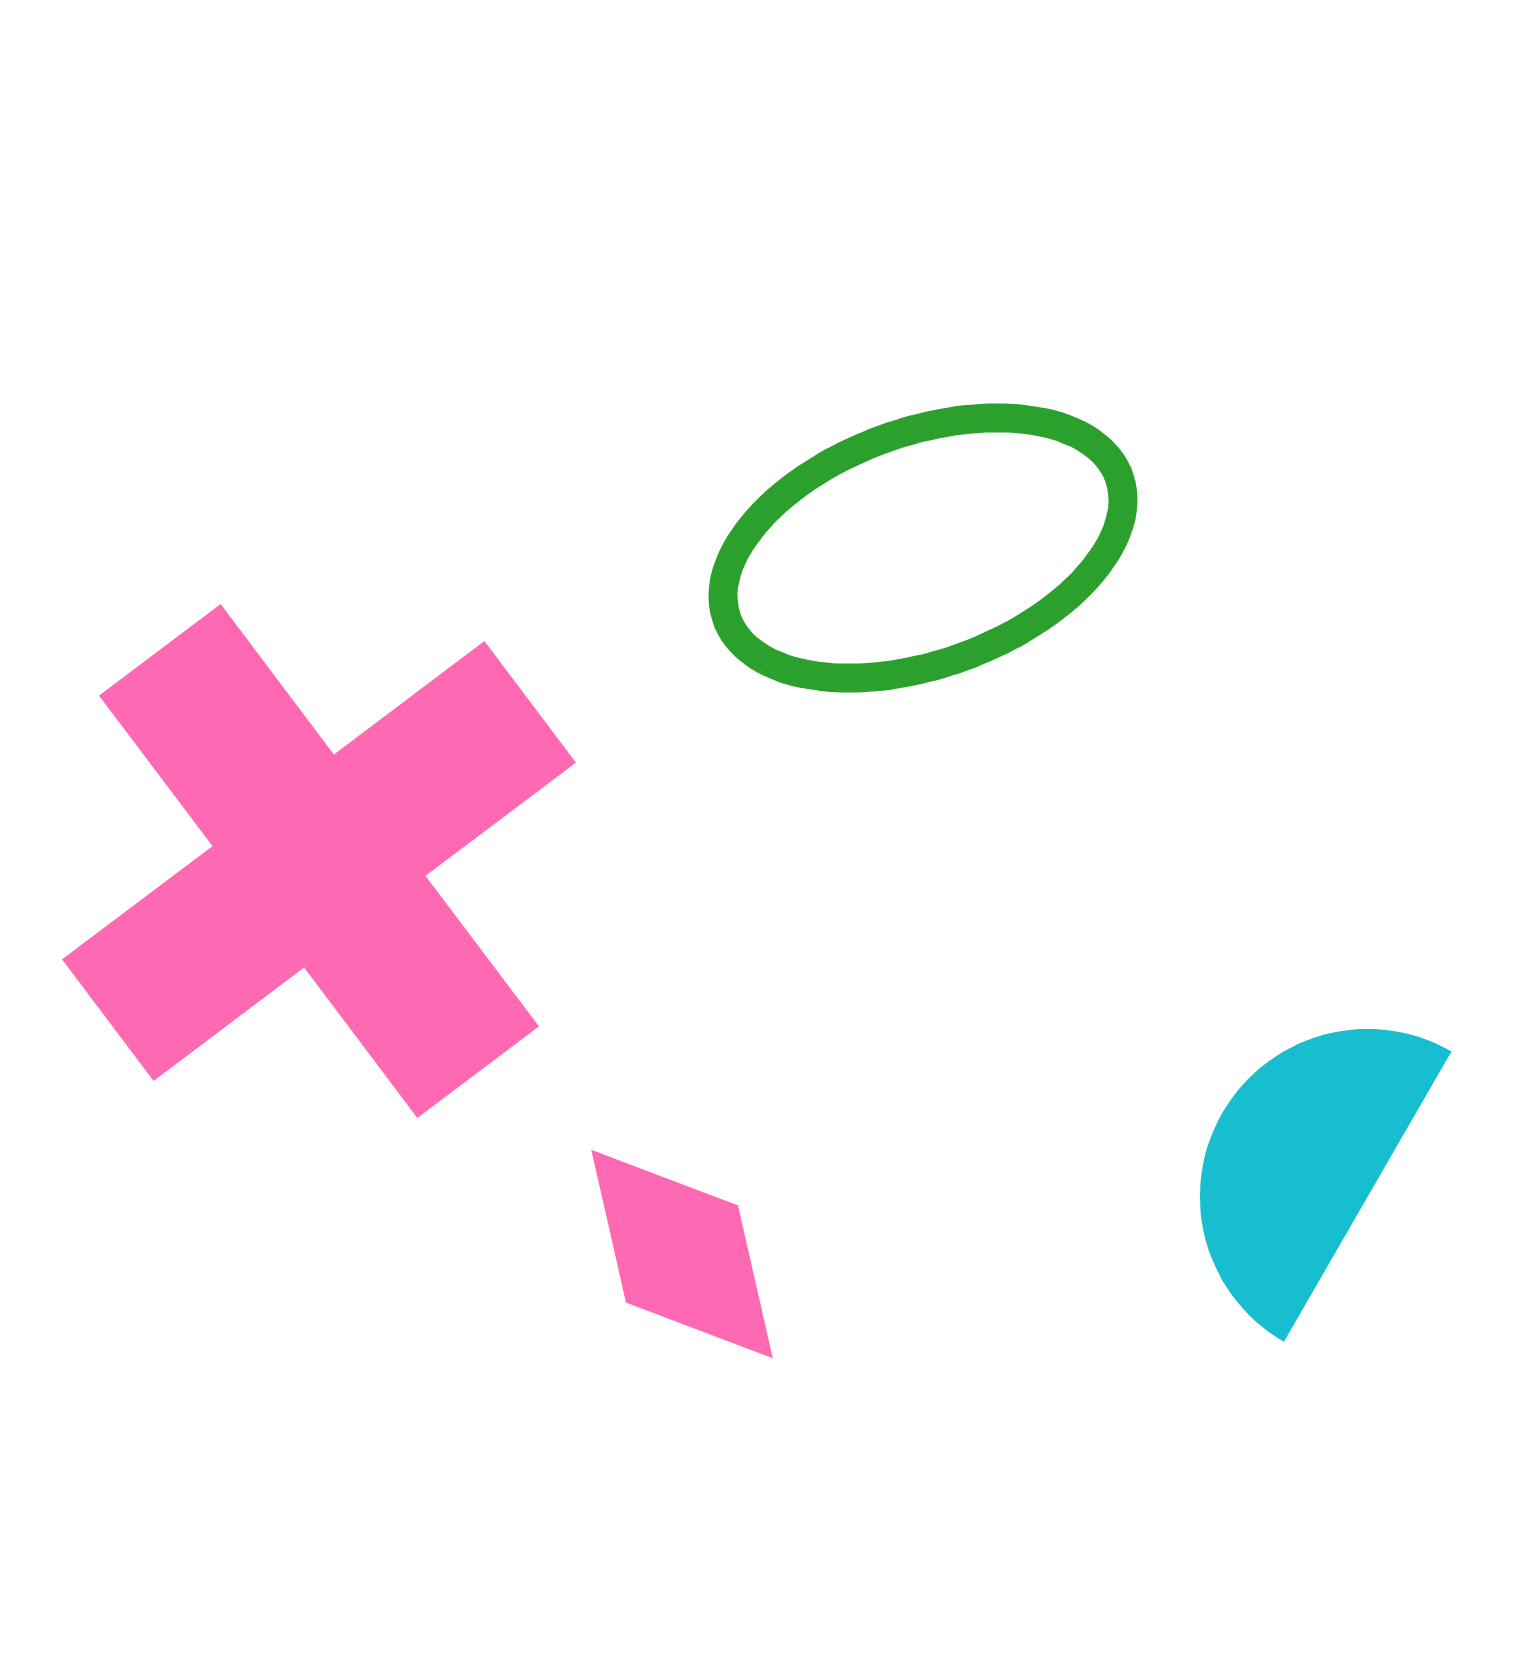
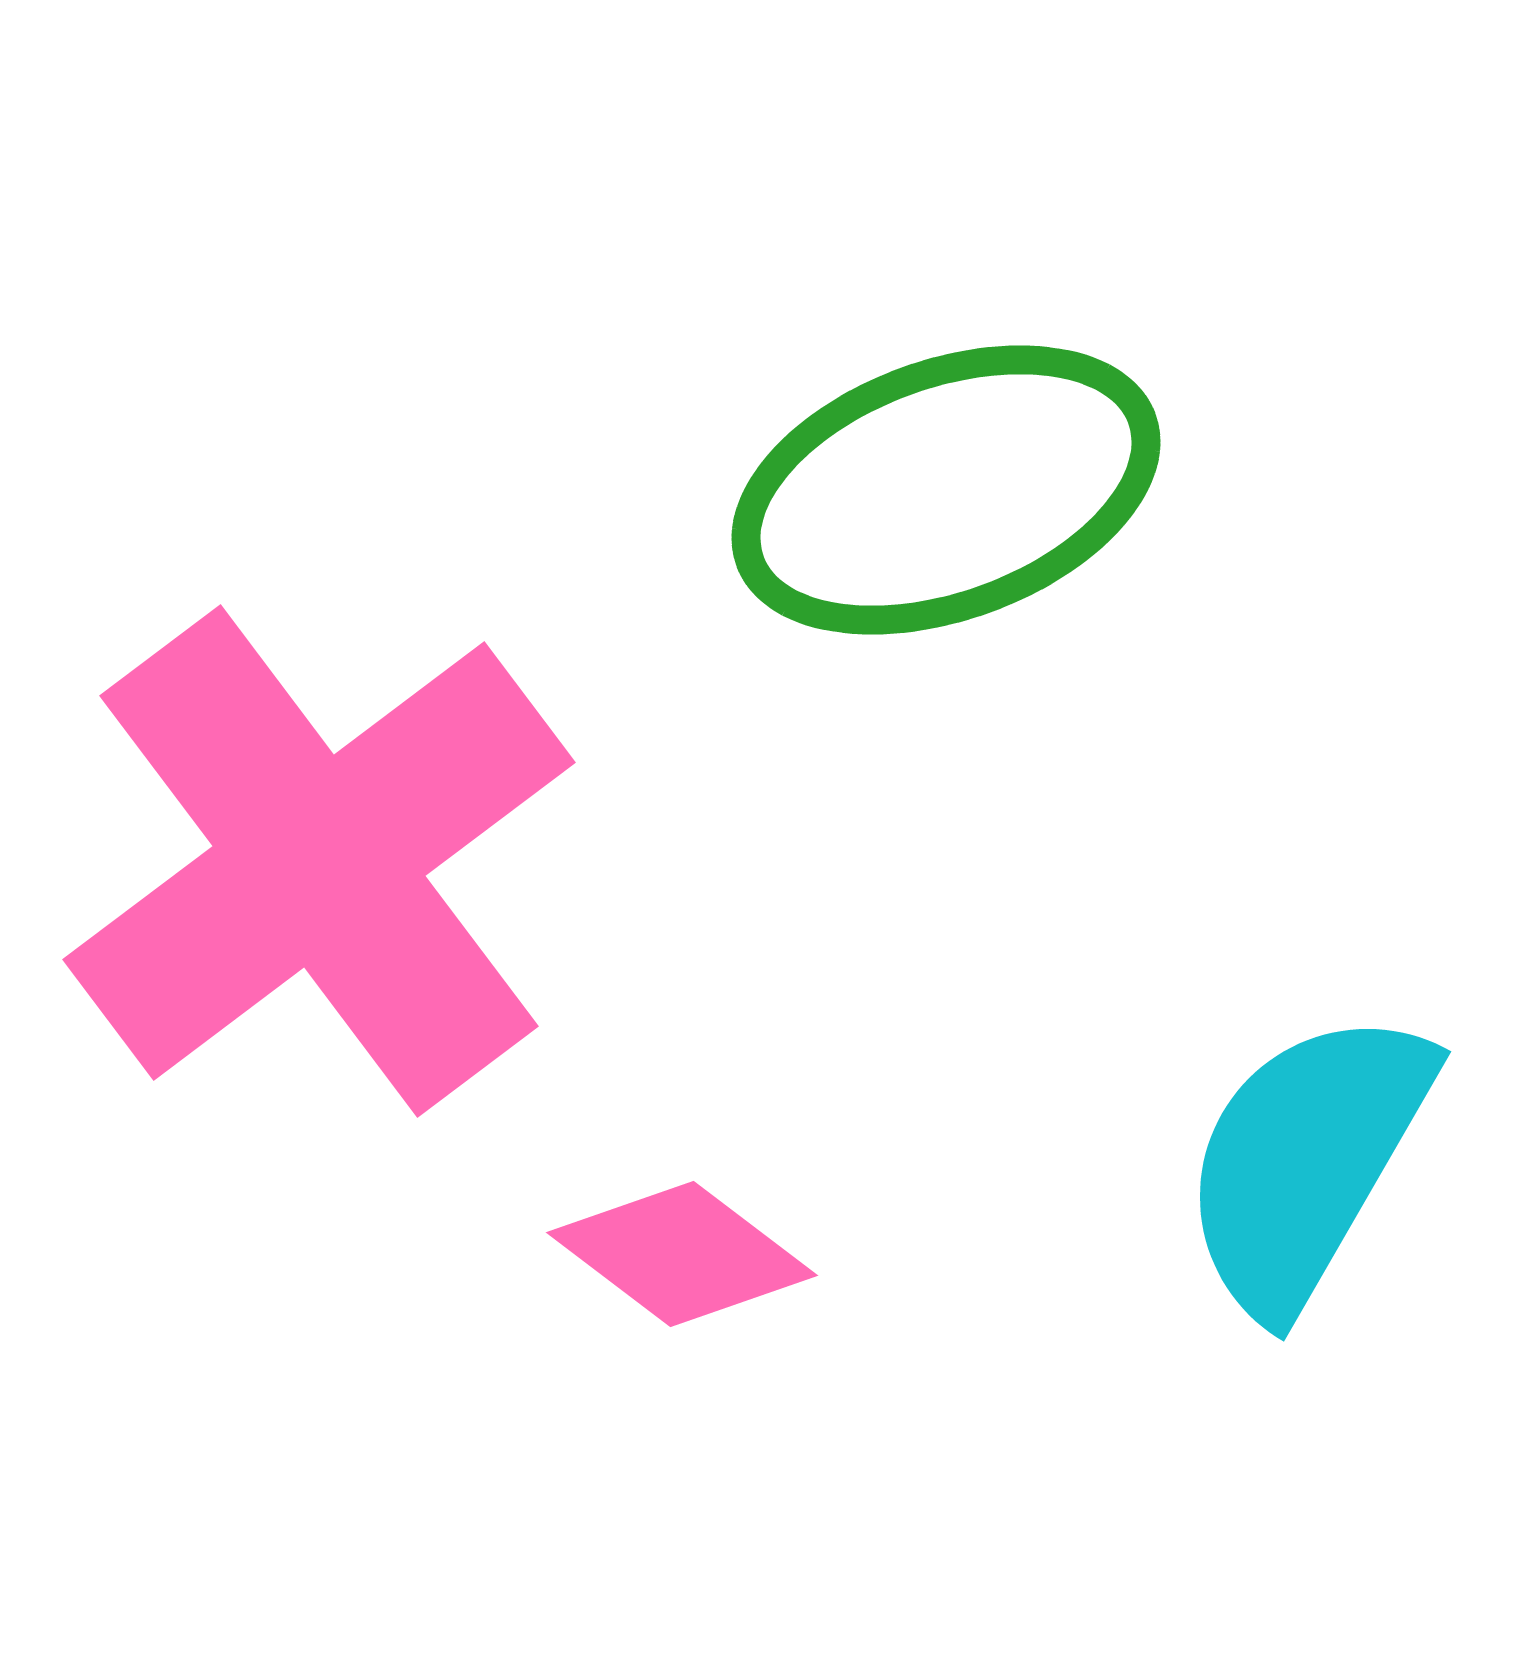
green ellipse: moved 23 px right, 58 px up
pink diamond: rotated 40 degrees counterclockwise
